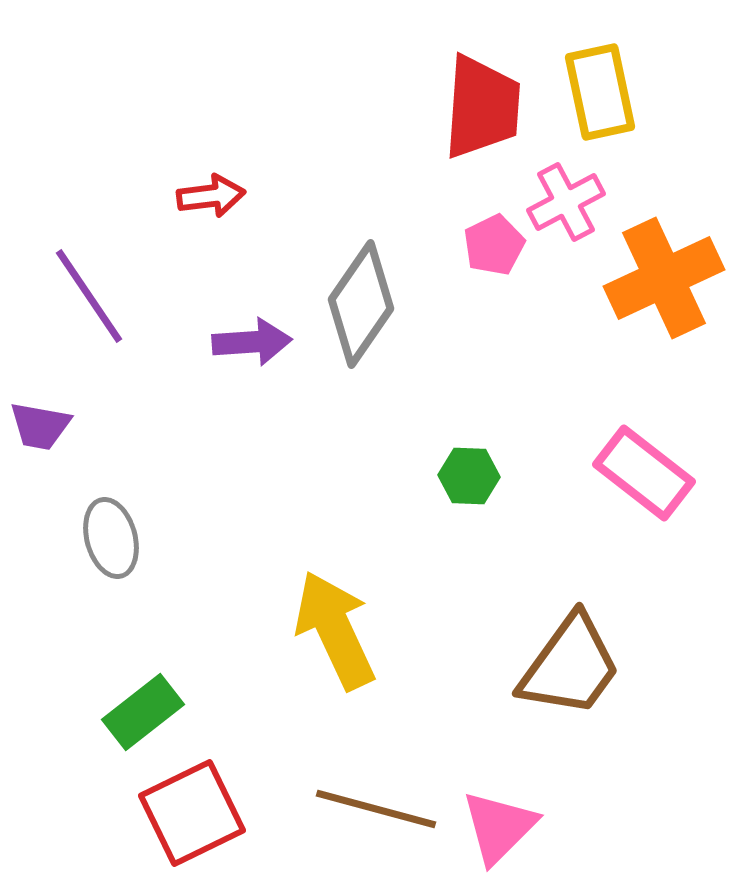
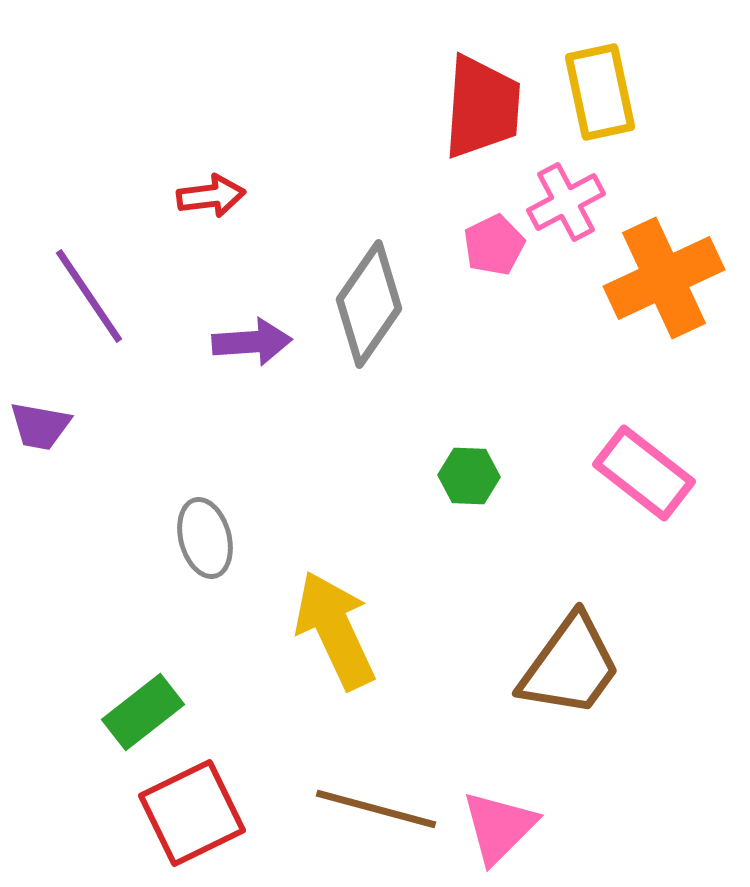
gray diamond: moved 8 px right
gray ellipse: moved 94 px right
